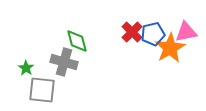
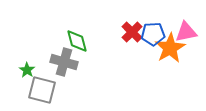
blue pentagon: rotated 10 degrees clockwise
green star: moved 1 px right, 2 px down
gray square: rotated 8 degrees clockwise
